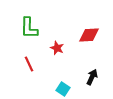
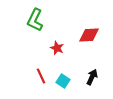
green L-shape: moved 6 px right, 8 px up; rotated 25 degrees clockwise
red line: moved 12 px right, 12 px down
cyan square: moved 8 px up
